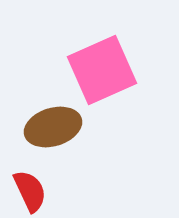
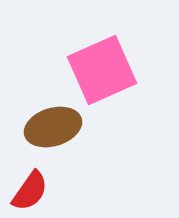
red semicircle: rotated 60 degrees clockwise
